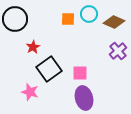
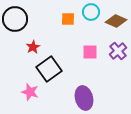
cyan circle: moved 2 px right, 2 px up
brown diamond: moved 2 px right, 1 px up
pink square: moved 10 px right, 21 px up
